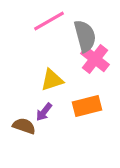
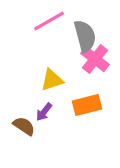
orange rectangle: moved 1 px up
brown semicircle: rotated 15 degrees clockwise
